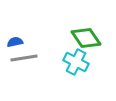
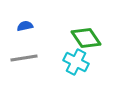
blue semicircle: moved 10 px right, 16 px up
